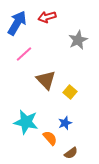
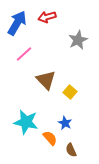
blue star: rotated 24 degrees counterclockwise
brown semicircle: moved 3 px up; rotated 104 degrees clockwise
